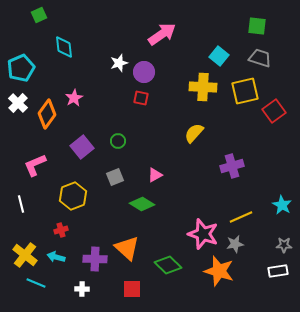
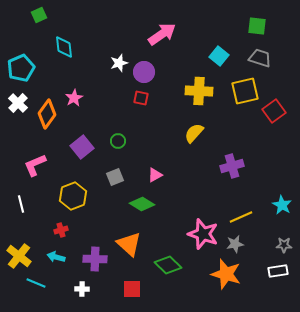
yellow cross at (203, 87): moved 4 px left, 4 px down
orange triangle at (127, 248): moved 2 px right, 4 px up
yellow cross at (25, 255): moved 6 px left, 1 px down
orange star at (219, 271): moved 7 px right, 3 px down
